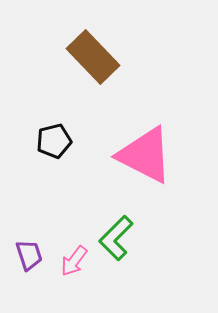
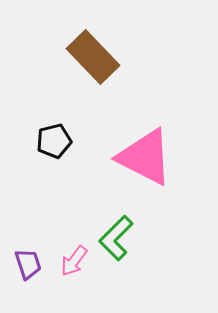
pink triangle: moved 2 px down
purple trapezoid: moved 1 px left, 9 px down
